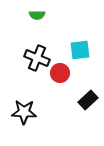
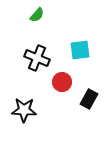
green semicircle: rotated 49 degrees counterclockwise
red circle: moved 2 px right, 9 px down
black rectangle: moved 1 px right, 1 px up; rotated 18 degrees counterclockwise
black star: moved 2 px up
